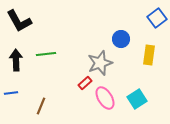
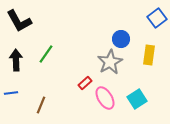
green line: rotated 48 degrees counterclockwise
gray star: moved 10 px right, 1 px up; rotated 10 degrees counterclockwise
brown line: moved 1 px up
